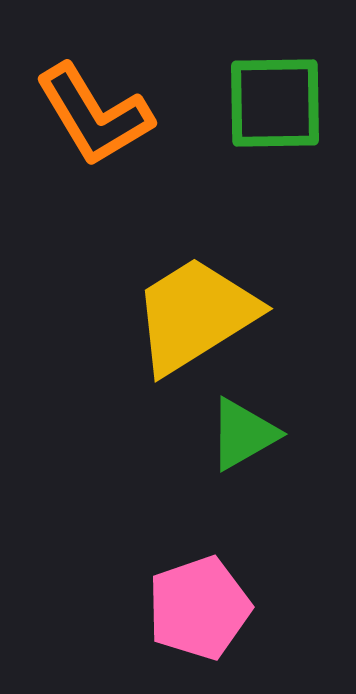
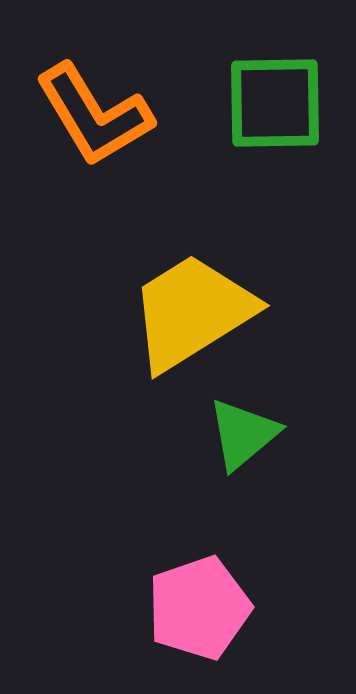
yellow trapezoid: moved 3 px left, 3 px up
green triangle: rotated 10 degrees counterclockwise
